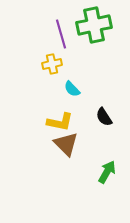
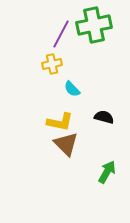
purple line: rotated 44 degrees clockwise
black semicircle: rotated 138 degrees clockwise
